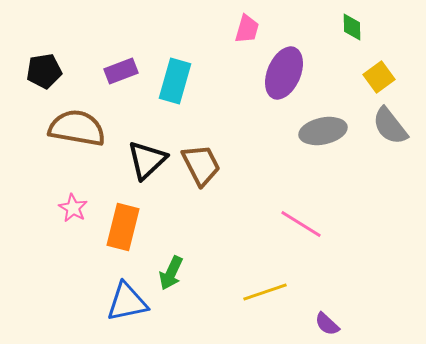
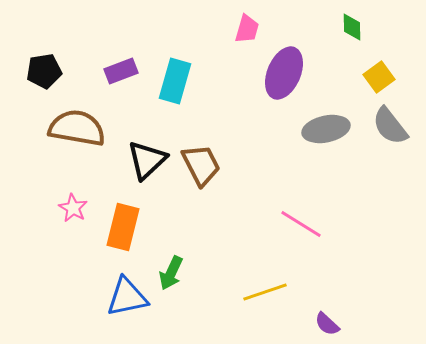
gray ellipse: moved 3 px right, 2 px up
blue triangle: moved 5 px up
